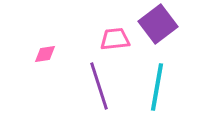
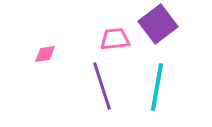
purple line: moved 3 px right
